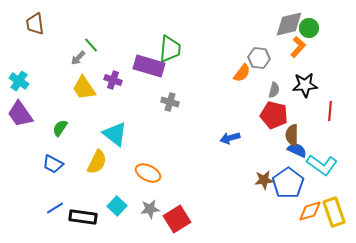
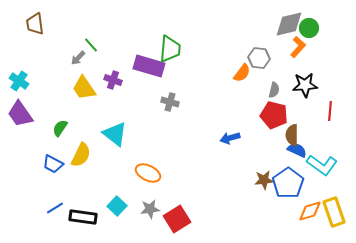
yellow semicircle: moved 16 px left, 7 px up
